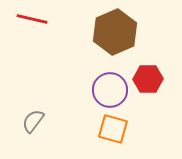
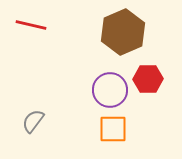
red line: moved 1 px left, 6 px down
brown hexagon: moved 8 px right
orange square: rotated 16 degrees counterclockwise
